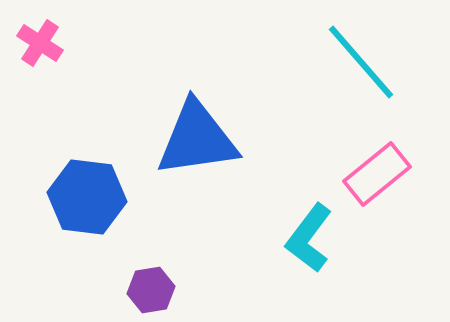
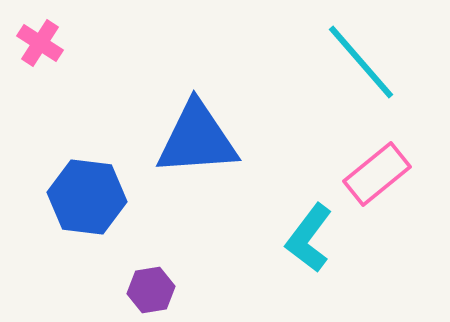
blue triangle: rotated 4 degrees clockwise
